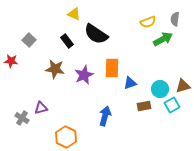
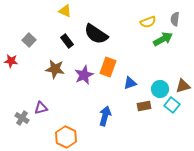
yellow triangle: moved 9 px left, 3 px up
orange rectangle: moved 4 px left, 1 px up; rotated 18 degrees clockwise
cyan square: rotated 21 degrees counterclockwise
